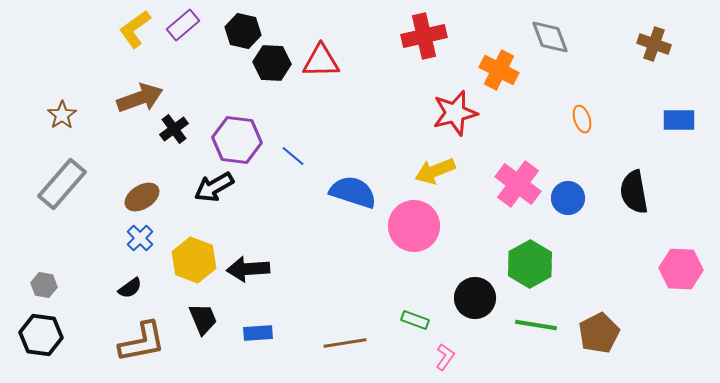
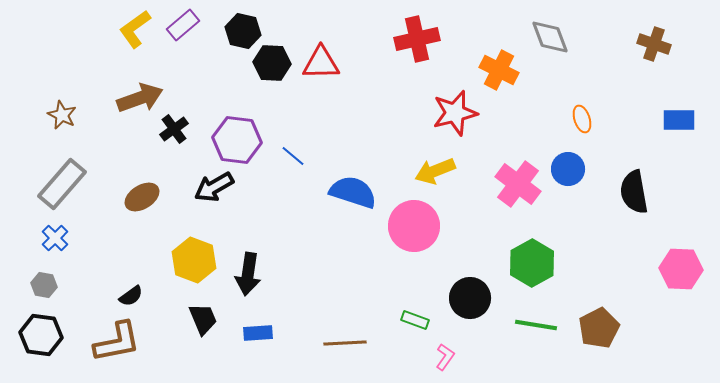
red cross at (424, 36): moved 7 px left, 3 px down
red triangle at (321, 61): moved 2 px down
brown star at (62, 115): rotated 12 degrees counterclockwise
blue circle at (568, 198): moved 29 px up
blue cross at (140, 238): moved 85 px left
green hexagon at (530, 264): moved 2 px right, 1 px up
black arrow at (248, 269): moved 5 px down; rotated 78 degrees counterclockwise
black semicircle at (130, 288): moved 1 px right, 8 px down
black circle at (475, 298): moved 5 px left
brown pentagon at (599, 333): moved 5 px up
brown L-shape at (142, 342): moved 25 px left
brown line at (345, 343): rotated 6 degrees clockwise
